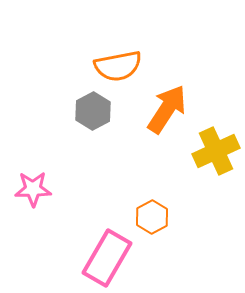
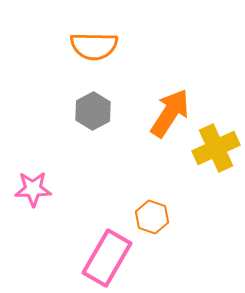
orange semicircle: moved 24 px left, 20 px up; rotated 12 degrees clockwise
orange arrow: moved 3 px right, 4 px down
yellow cross: moved 3 px up
orange hexagon: rotated 12 degrees counterclockwise
